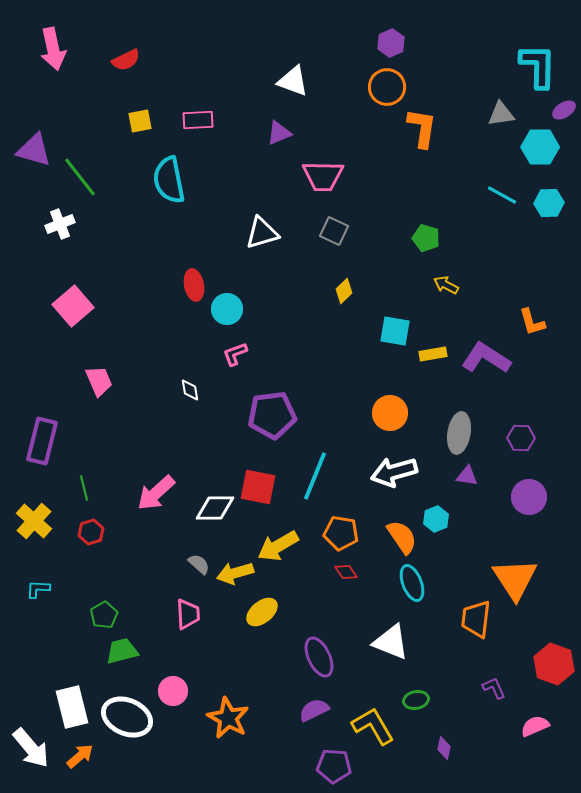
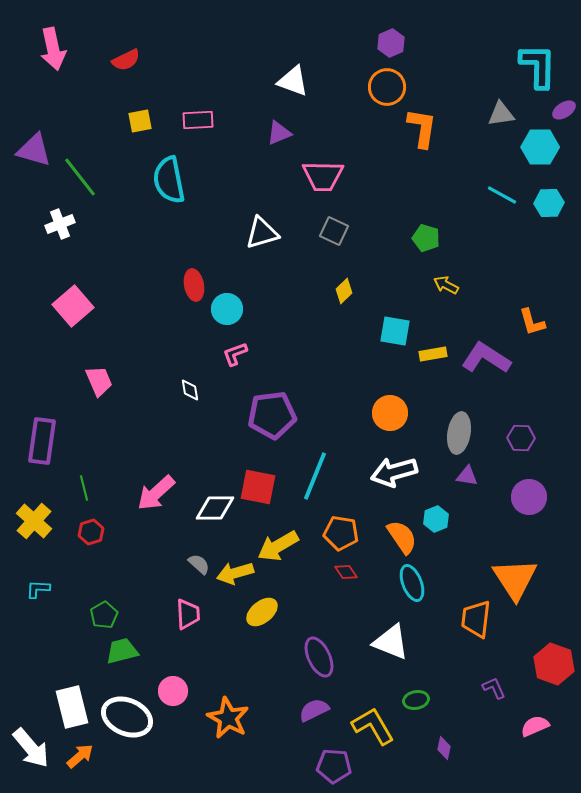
purple rectangle at (42, 441): rotated 6 degrees counterclockwise
